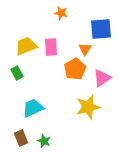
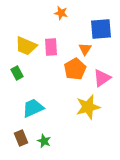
yellow trapezoid: rotated 135 degrees counterclockwise
